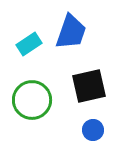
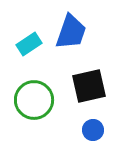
green circle: moved 2 px right
